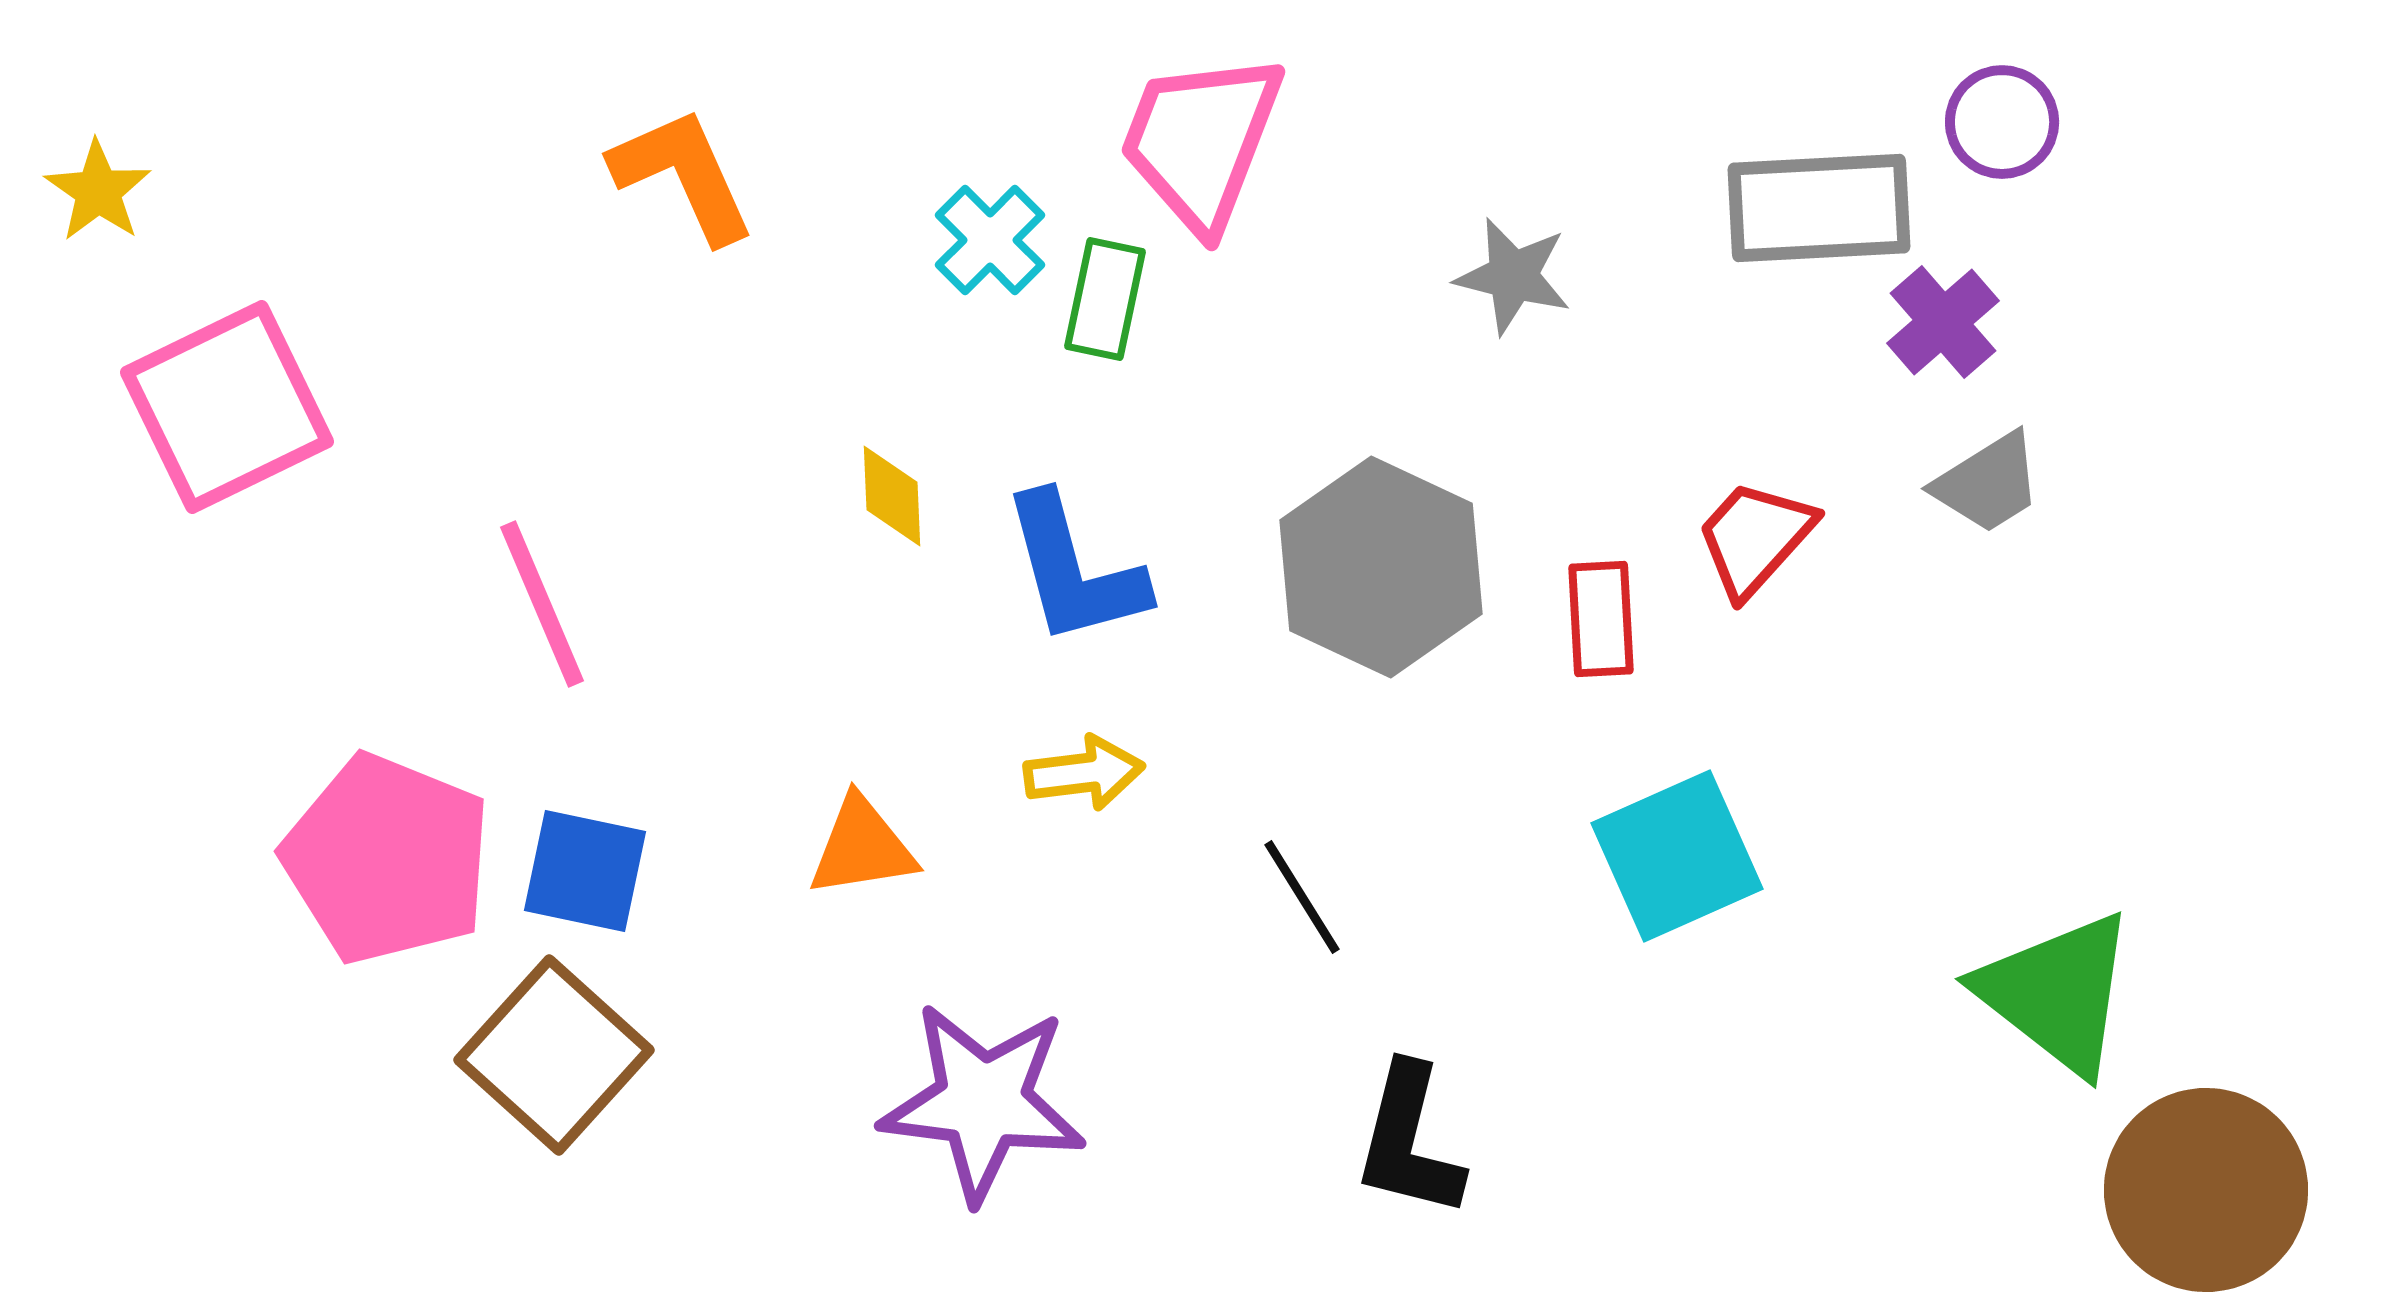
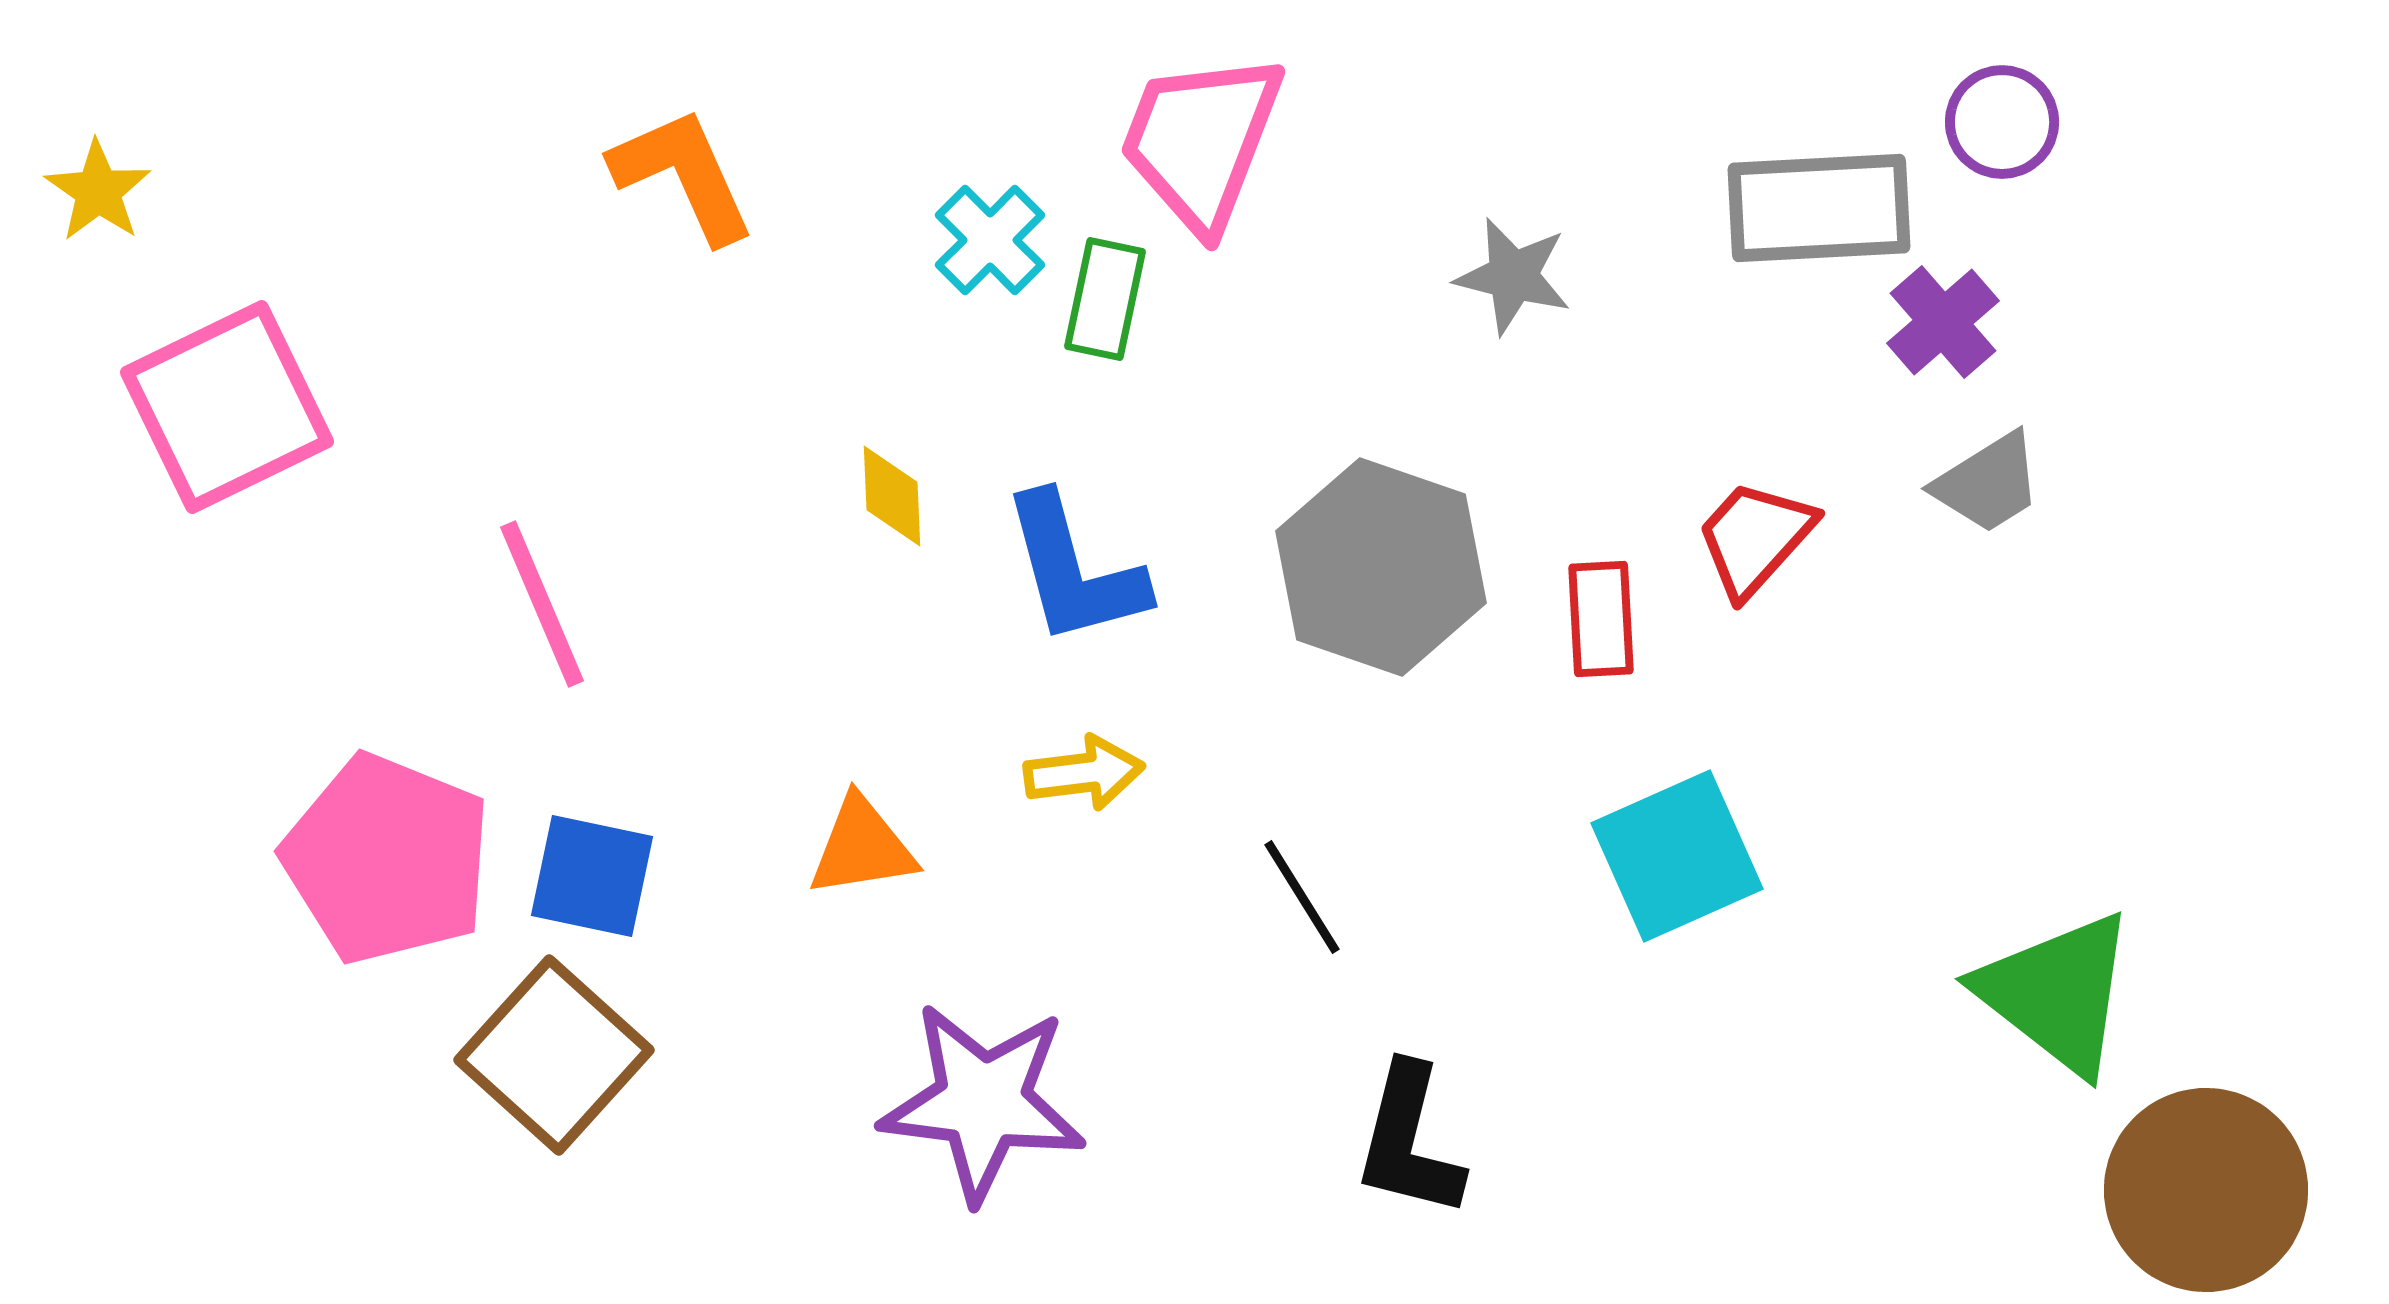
gray hexagon: rotated 6 degrees counterclockwise
blue square: moved 7 px right, 5 px down
